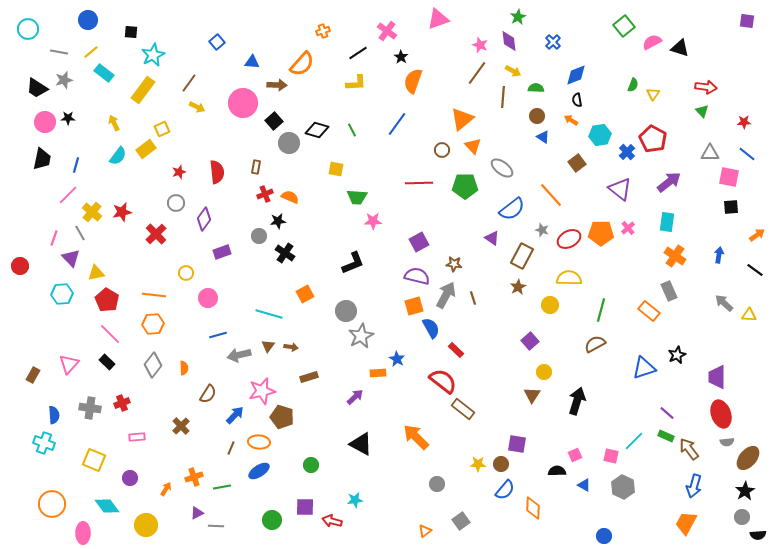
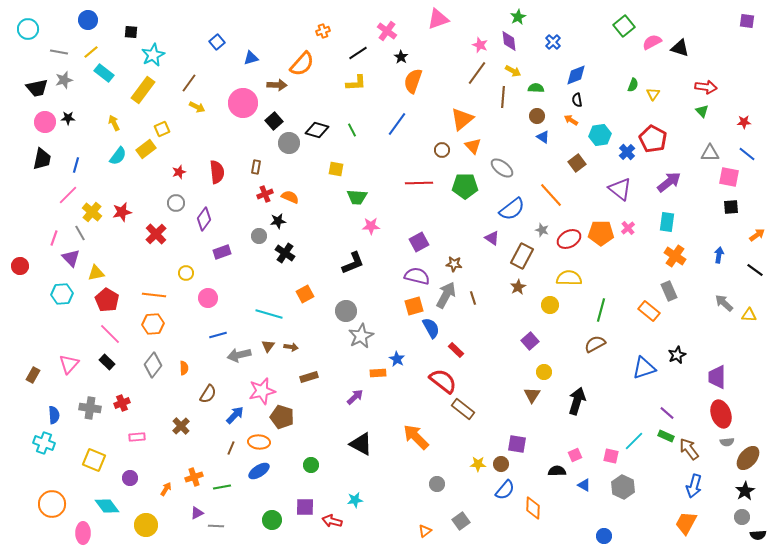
blue triangle at (252, 62): moved 1 px left, 4 px up; rotated 21 degrees counterclockwise
black trapezoid at (37, 88): rotated 45 degrees counterclockwise
pink star at (373, 221): moved 2 px left, 5 px down
